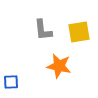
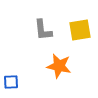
yellow square: moved 1 px right, 2 px up
